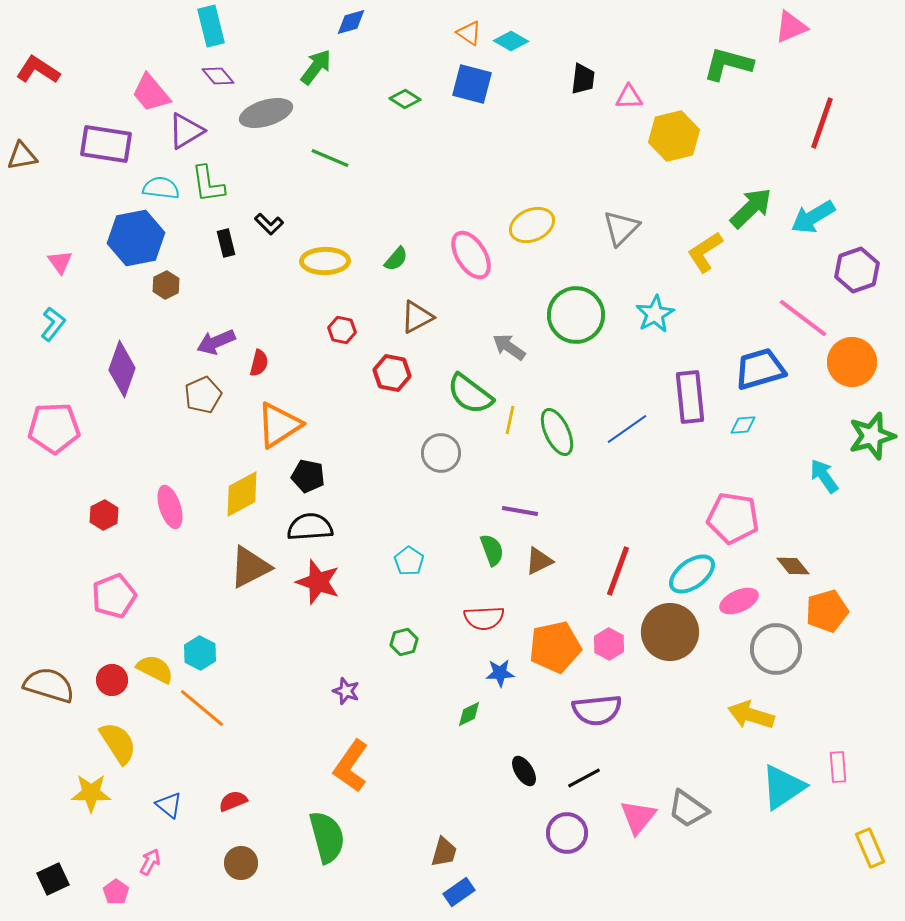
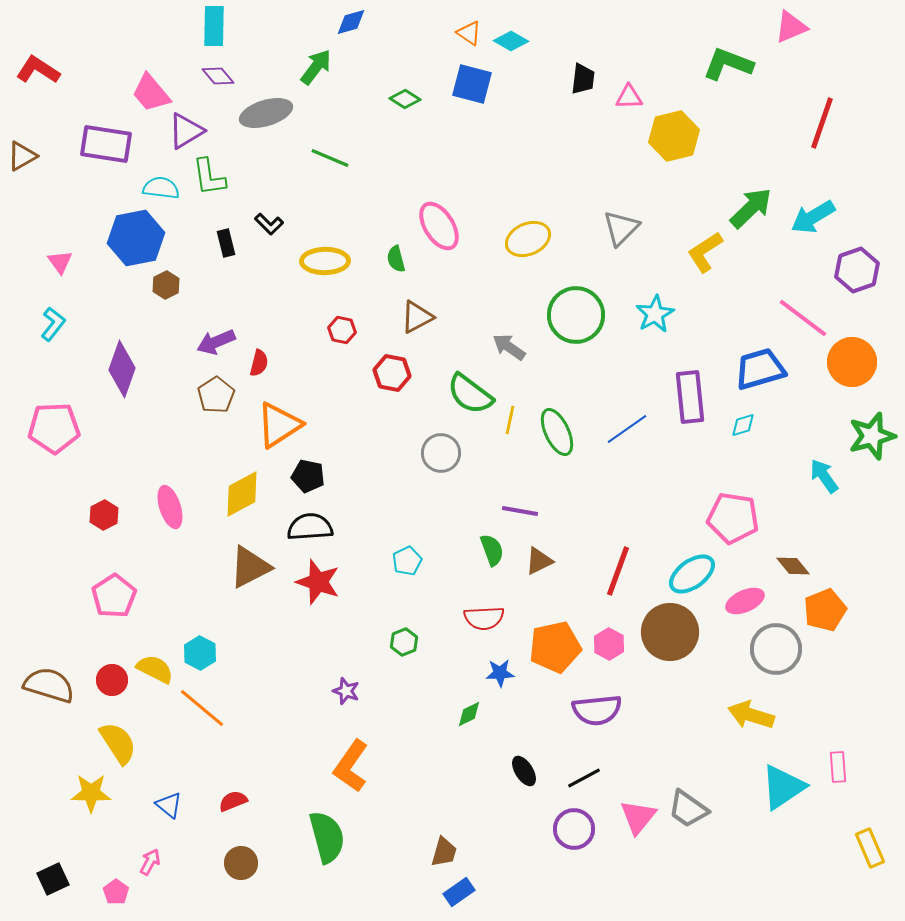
cyan rectangle at (211, 26): moved 3 px right; rotated 15 degrees clockwise
green L-shape at (728, 64): rotated 6 degrees clockwise
brown triangle at (22, 156): rotated 20 degrees counterclockwise
green L-shape at (208, 184): moved 1 px right, 7 px up
yellow ellipse at (532, 225): moved 4 px left, 14 px down
pink ellipse at (471, 255): moved 32 px left, 29 px up
green semicircle at (396, 259): rotated 124 degrees clockwise
brown pentagon at (203, 395): moved 13 px right; rotated 9 degrees counterclockwise
cyan diamond at (743, 425): rotated 12 degrees counterclockwise
cyan pentagon at (409, 561): moved 2 px left; rotated 12 degrees clockwise
pink pentagon at (114, 596): rotated 12 degrees counterclockwise
pink ellipse at (739, 601): moved 6 px right
orange pentagon at (827, 611): moved 2 px left, 1 px up; rotated 6 degrees counterclockwise
green hexagon at (404, 642): rotated 8 degrees counterclockwise
purple circle at (567, 833): moved 7 px right, 4 px up
